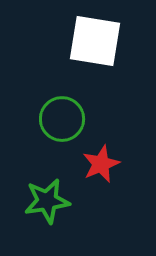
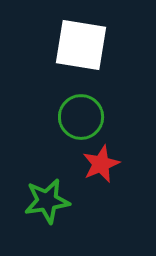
white square: moved 14 px left, 4 px down
green circle: moved 19 px right, 2 px up
